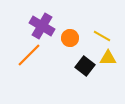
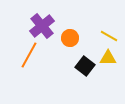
purple cross: rotated 20 degrees clockwise
yellow line: moved 7 px right
orange line: rotated 16 degrees counterclockwise
